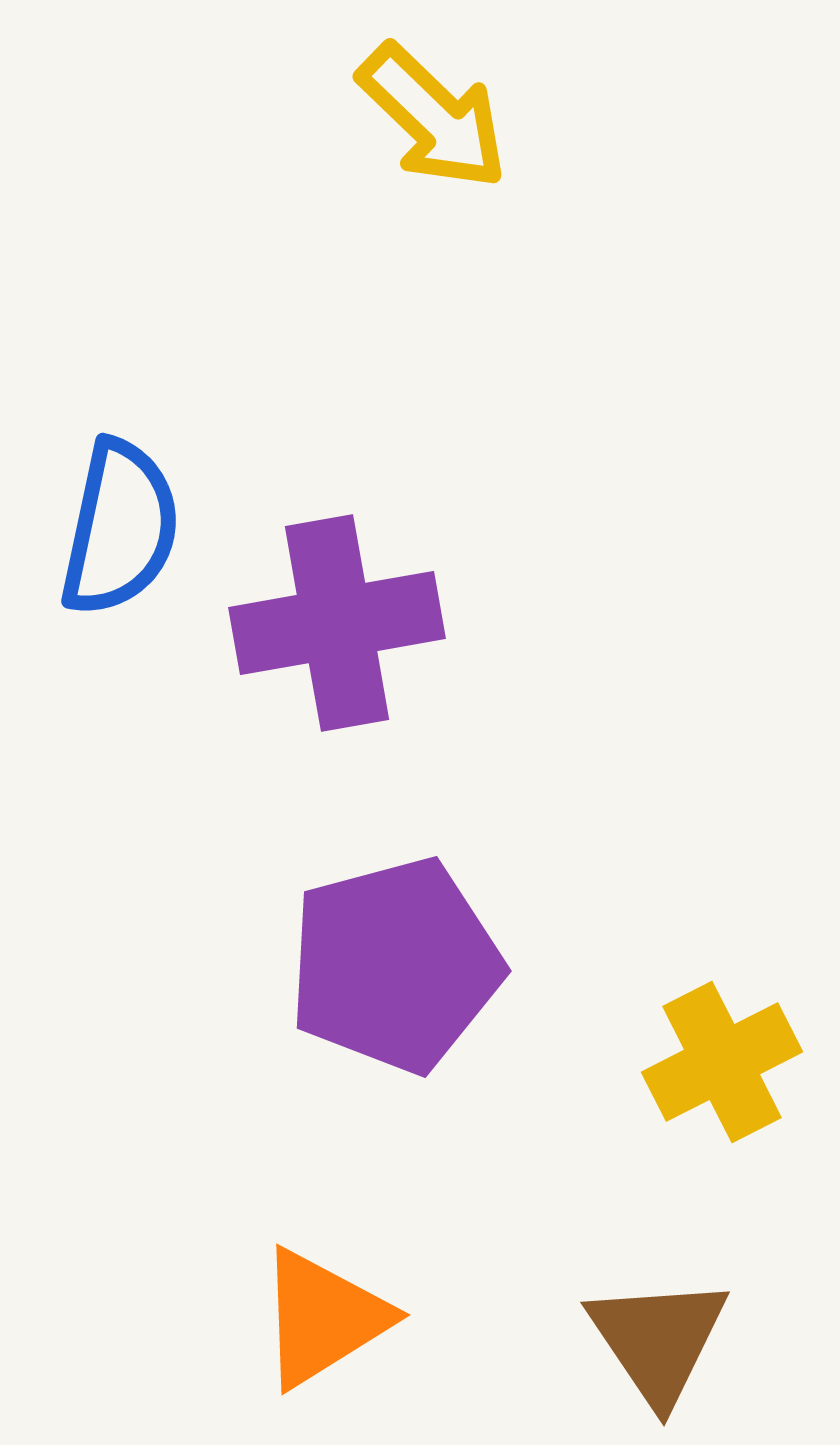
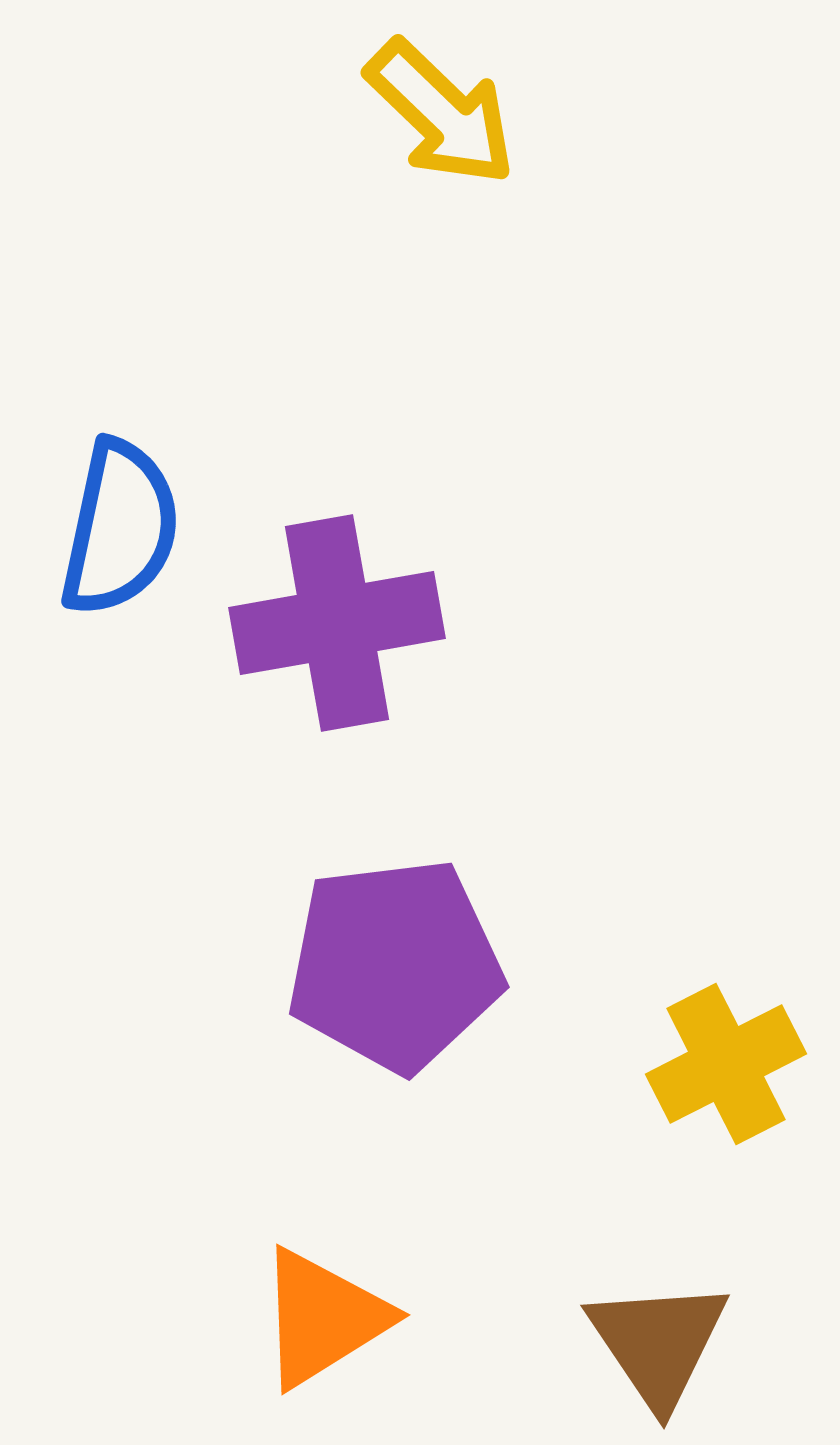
yellow arrow: moved 8 px right, 4 px up
purple pentagon: rotated 8 degrees clockwise
yellow cross: moved 4 px right, 2 px down
brown triangle: moved 3 px down
